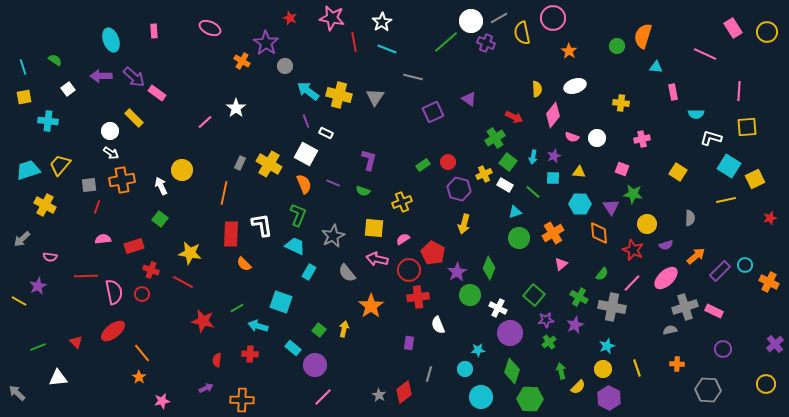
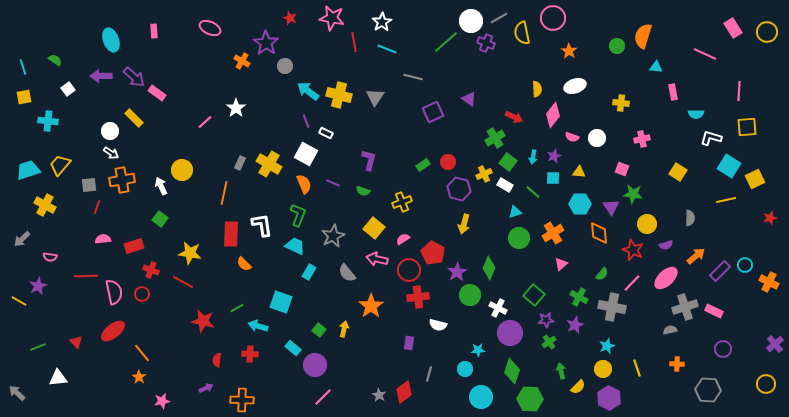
yellow square at (374, 228): rotated 35 degrees clockwise
white semicircle at (438, 325): rotated 54 degrees counterclockwise
